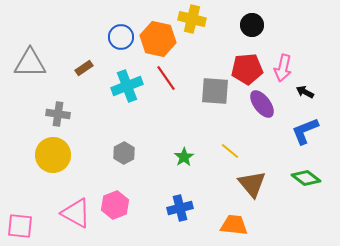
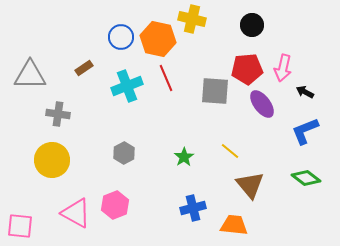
gray triangle: moved 12 px down
red line: rotated 12 degrees clockwise
yellow circle: moved 1 px left, 5 px down
brown triangle: moved 2 px left, 1 px down
blue cross: moved 13 px right
